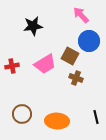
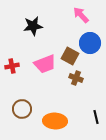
blue circle: moved 1 px right, 2 px down
pink trapezoid: rotated 10 degrees clockwise
brown circle: moved 5 px up
orange ellipse: moved 2 px left
